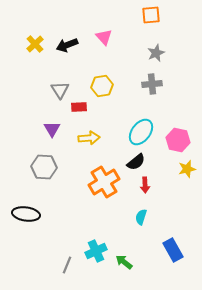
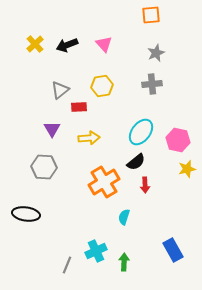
pink triangle: moved 7 px down
gray triangle: rotated 24 degrees clockwise
cyan semicircle: moved 17 px left
green arrow: rotated 54 degrees clockwise
